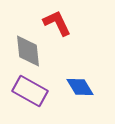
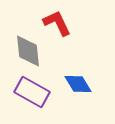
blue diamond: moved 2 px left, 3 px up
purple rectangle: moved 2 px right, 1 px down
